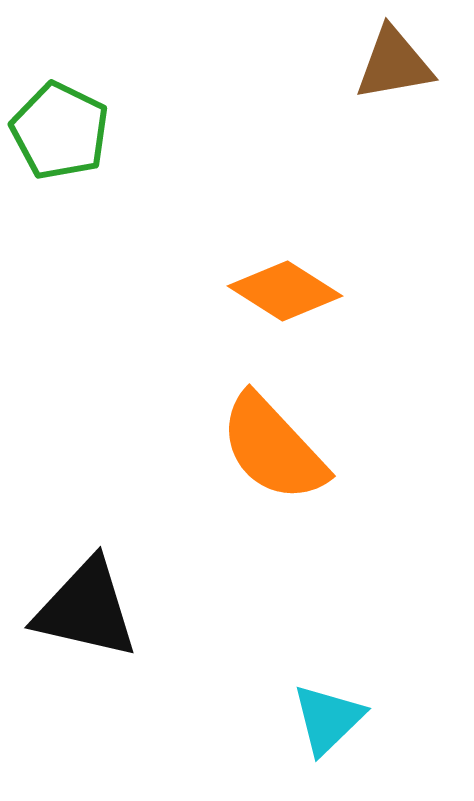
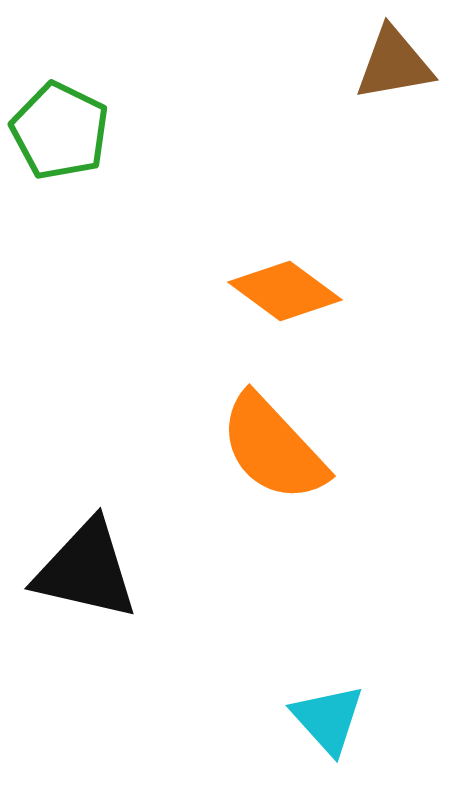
orange diamond: rotated 4 degrees clockwise
black triangle: moved 39 px up
cyan triangle: rotated 28 degrees counterclockwise
